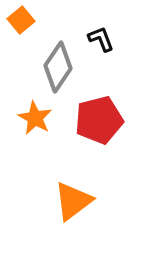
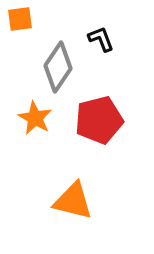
orange square: moved 1 px left, 1 px up; rotated 32 degrees clockwise
orange triangle: rotated 51 degrees clockwise
